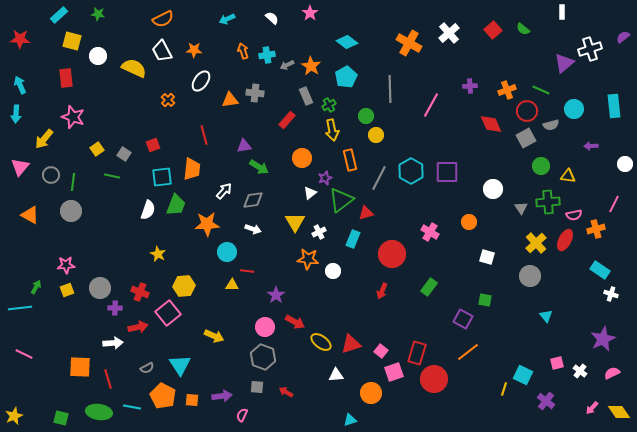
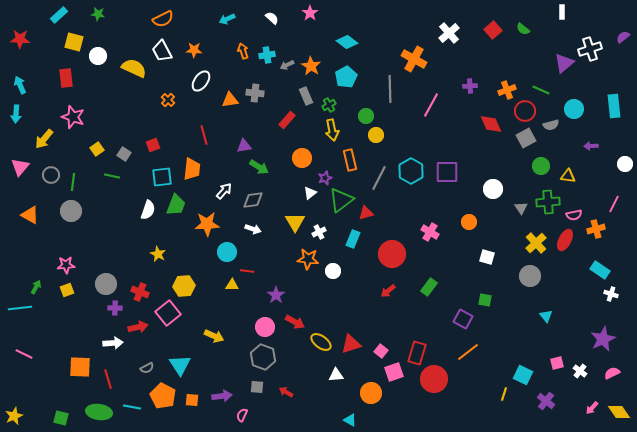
yellow square at (72, 41): moved 2 px right, 1 px down
orange cross at (409, 43): moved 5 px right, 16 px down
red circle at (527, 111): moved 2 px left
gray circle at (100, 288): moved 6 px right, 4 px up
red arrow at (382, 291): moved 6 px right; rotated 28 degrees clockwise
yellow line at (504, 389): moved 5 px down
cyan triangle at (350, 420): rotated 48 degrees clockwise
